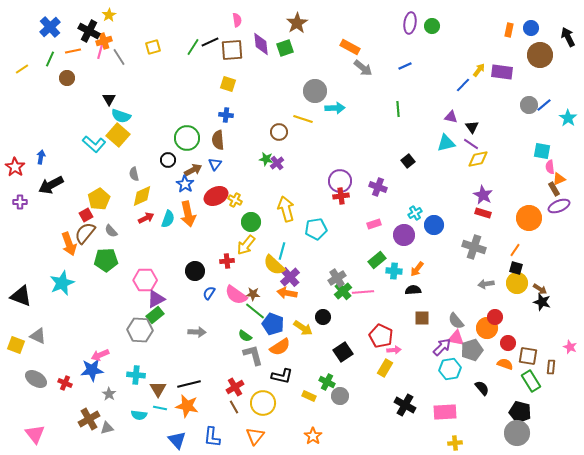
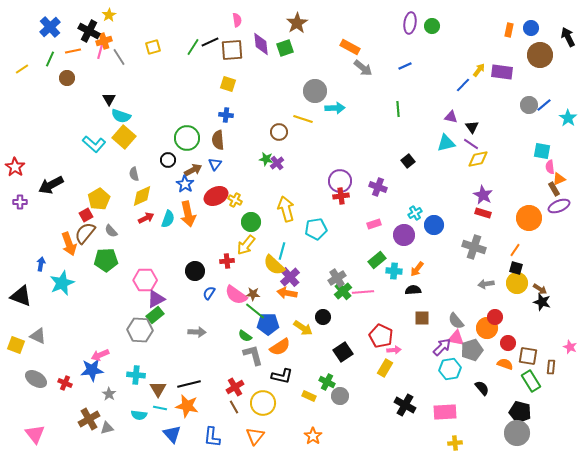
yellow square at (118, 135): moved 6 px right, 2 px down
blue arrow at (41, 157): moved 107 px down
blue pentagon at (273, 324): moved 5 px left; rotated 20 degrees counterclockwise
blue triangle at (177, 440): moved 5 px left, 6 px up
